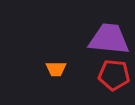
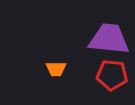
red pentagon: moved 2 px left
